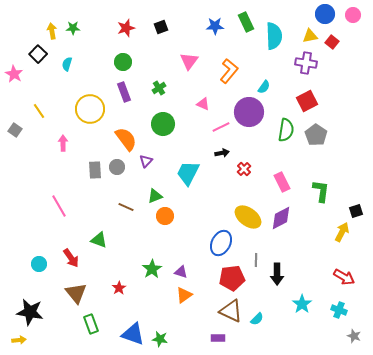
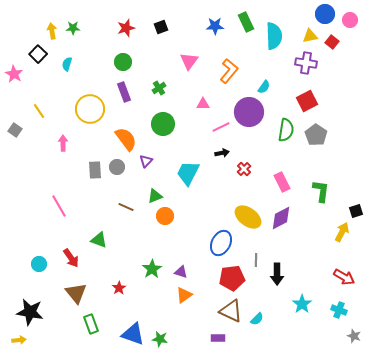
pink circle at (353, 15): moved 3 px left, 5 px down
pink triangle at (203, 104): rotated 24 degrees counterclockwise
